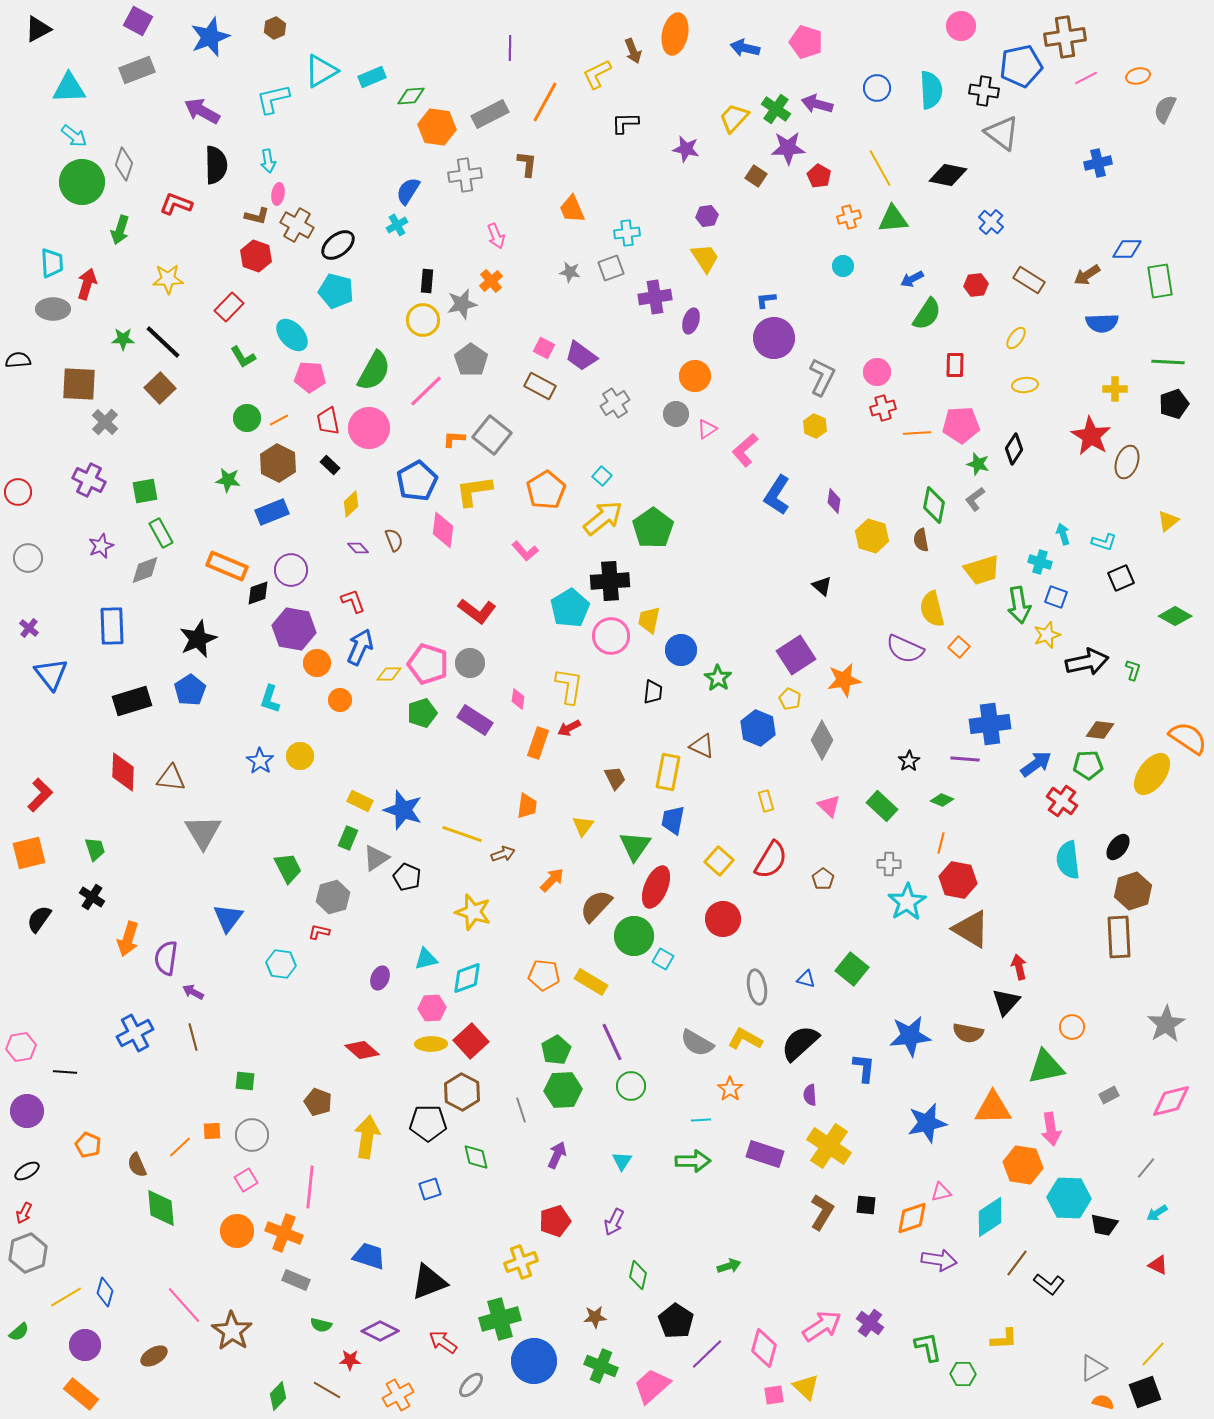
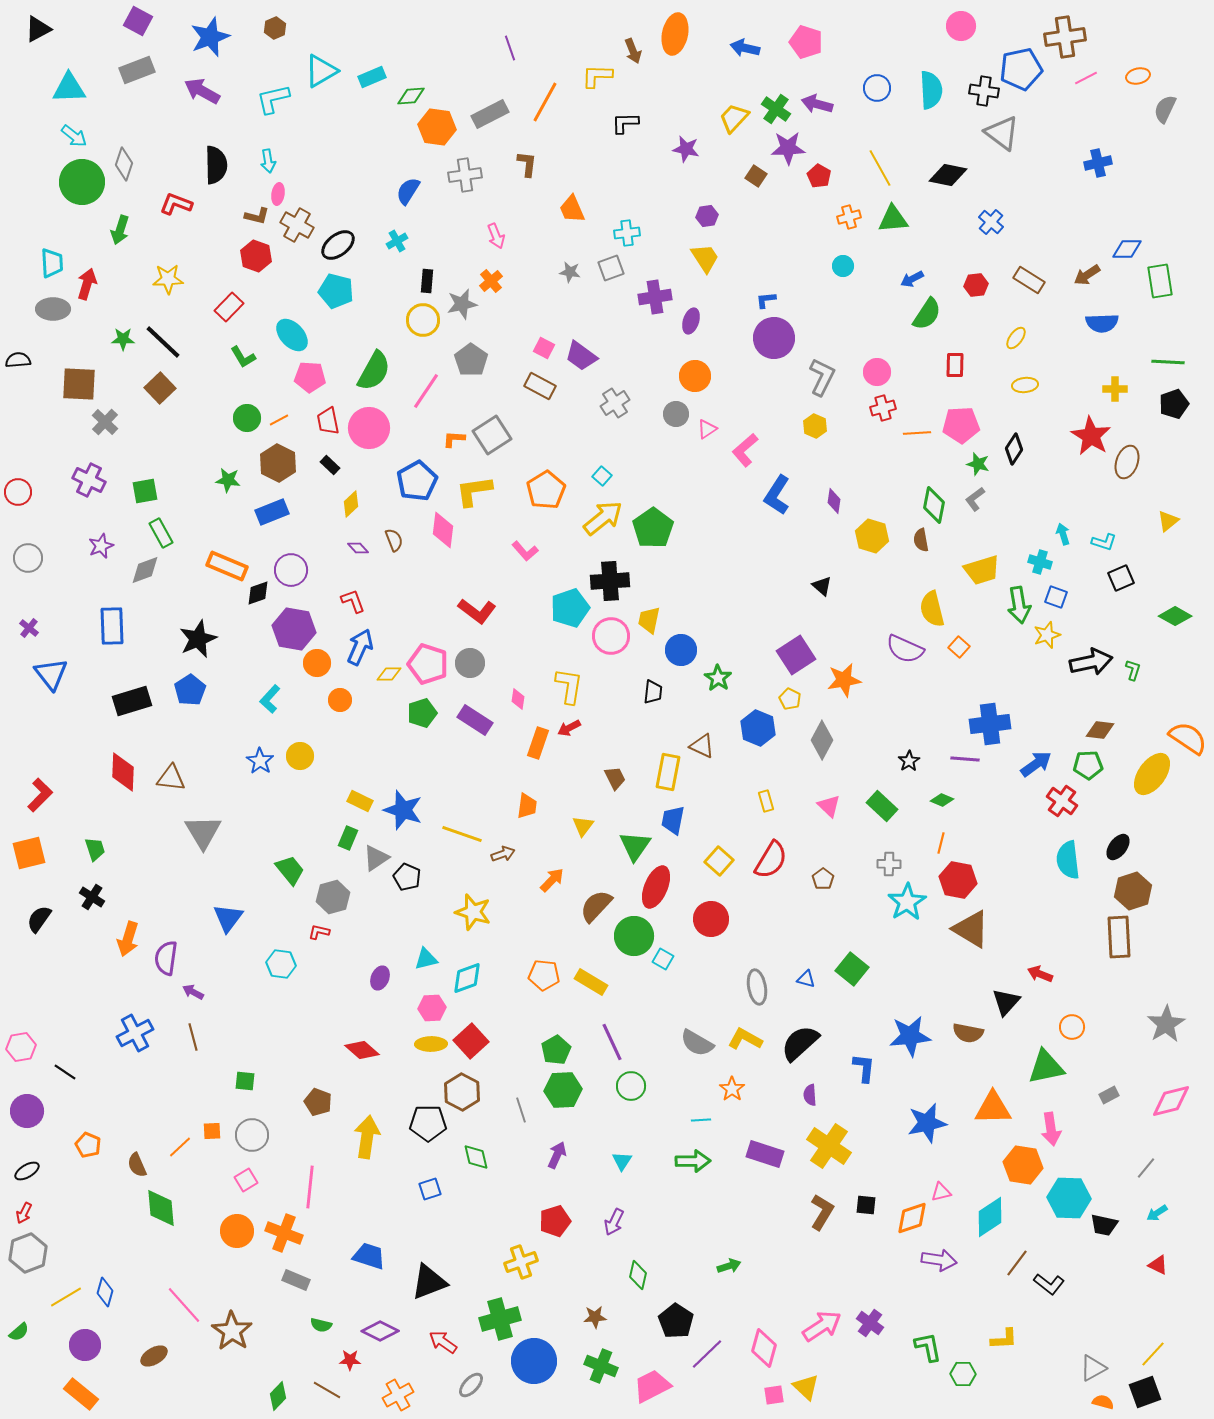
purple line at (510, 48): rotated 20 degrees counterclockwise
blue pentagon at (1021, 66): moved 3 px down
yellow L-shape at (597, 74): moved 2 px down; rotated 28 degrees clockwise
purple arrow at (202, 111): moved 20 px up
cyan cross at (397, 225): moved 16 px down
pink line at (426, 391): rotated 12 degrees counterclockwise
gray square at (492, 435): rotated 18 degrees clockwise
cyan pentagon at (570, 608): rotated 12 degrees clockwise
black arrow at (1087, 662): moved 4 px right
cyan L-shape at (270, 699): rotated 24 degrees clockwise
green trapezoid at (288, 868): moved 2 px right, 2 px down; rotated 12 degrees counterclockwise
red circle at (723, 919): moved 12 px left
red arrow at (1019, 967): moved 21 px right, 7 px down; rotated 55 degrees counterclockwise
black line at (65, 1072): rotated 30 degrees clockwise
orange star at (730, 1089): moved 2 px right
pink trapezoid at (652, 1386): rotated 15 degrees clockwise
